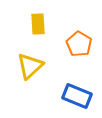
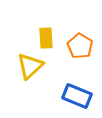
yellow rectangle: moved 8 px right, 14 px down
orange pentagon: moved 1 px right, 2 px down
